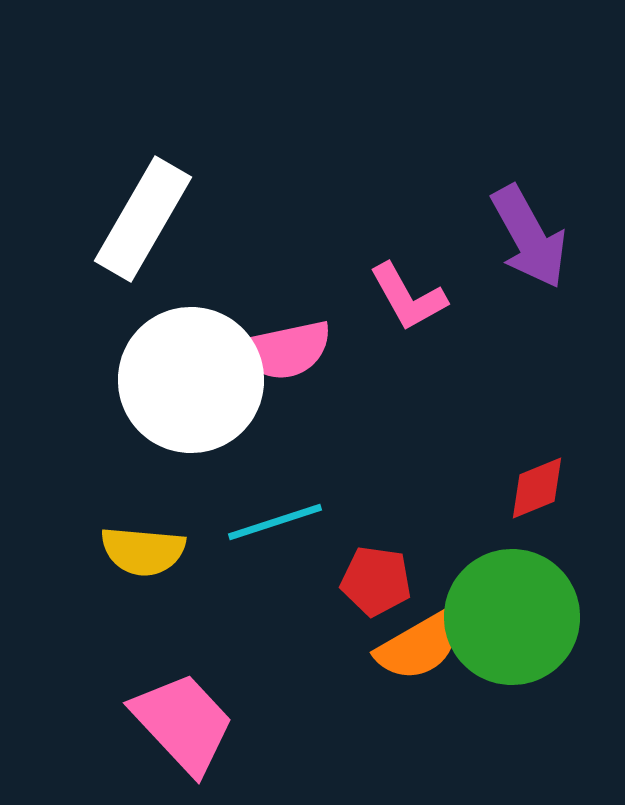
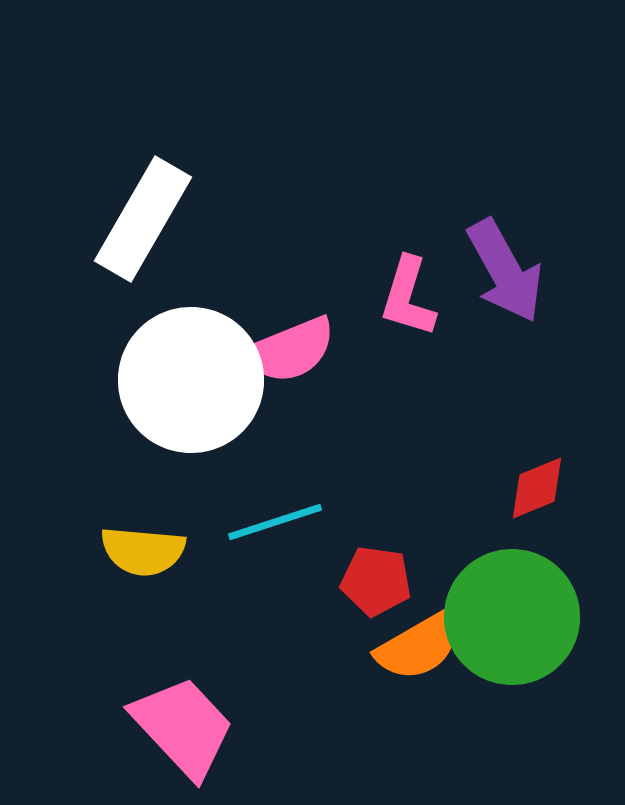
purple arrow: moved 24 px left, 34 px down
pink L-shape: rotated 46 degrees clockwise
pink semicircle: moved 5 px right; rotated 10 degrees counterclockwise
pink trapezoid: moved 4 px down
